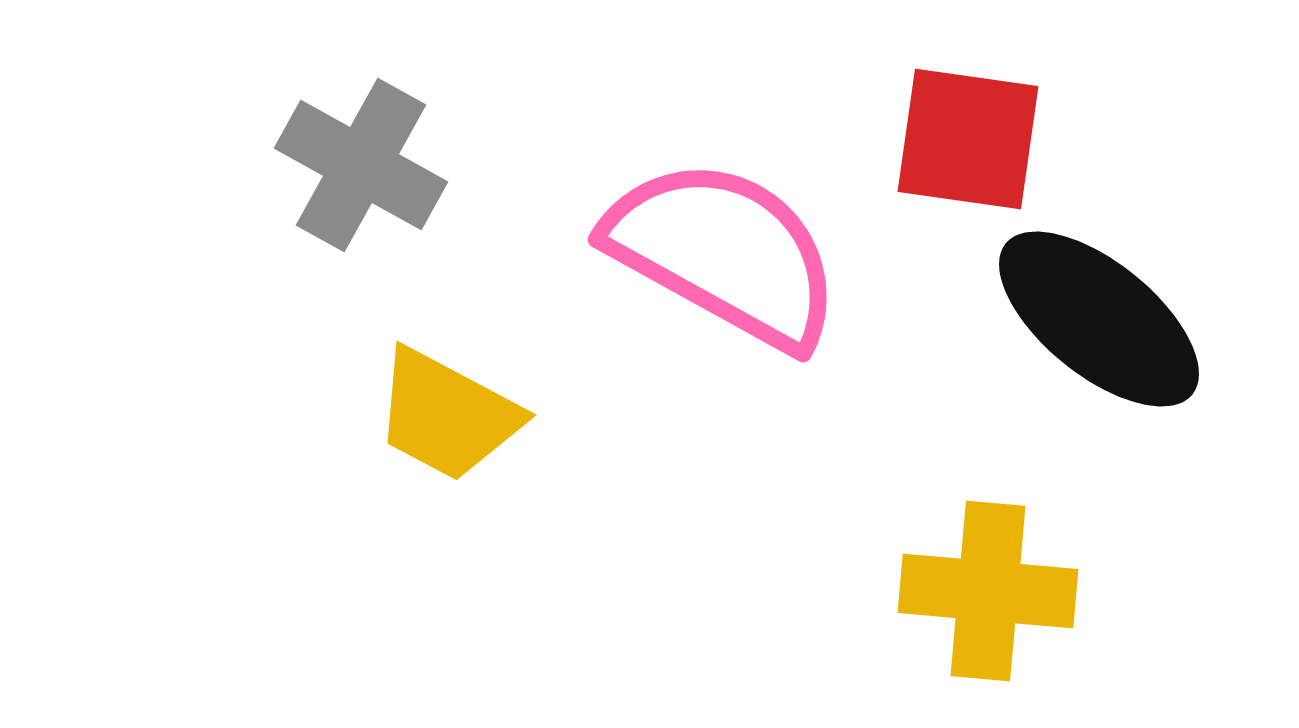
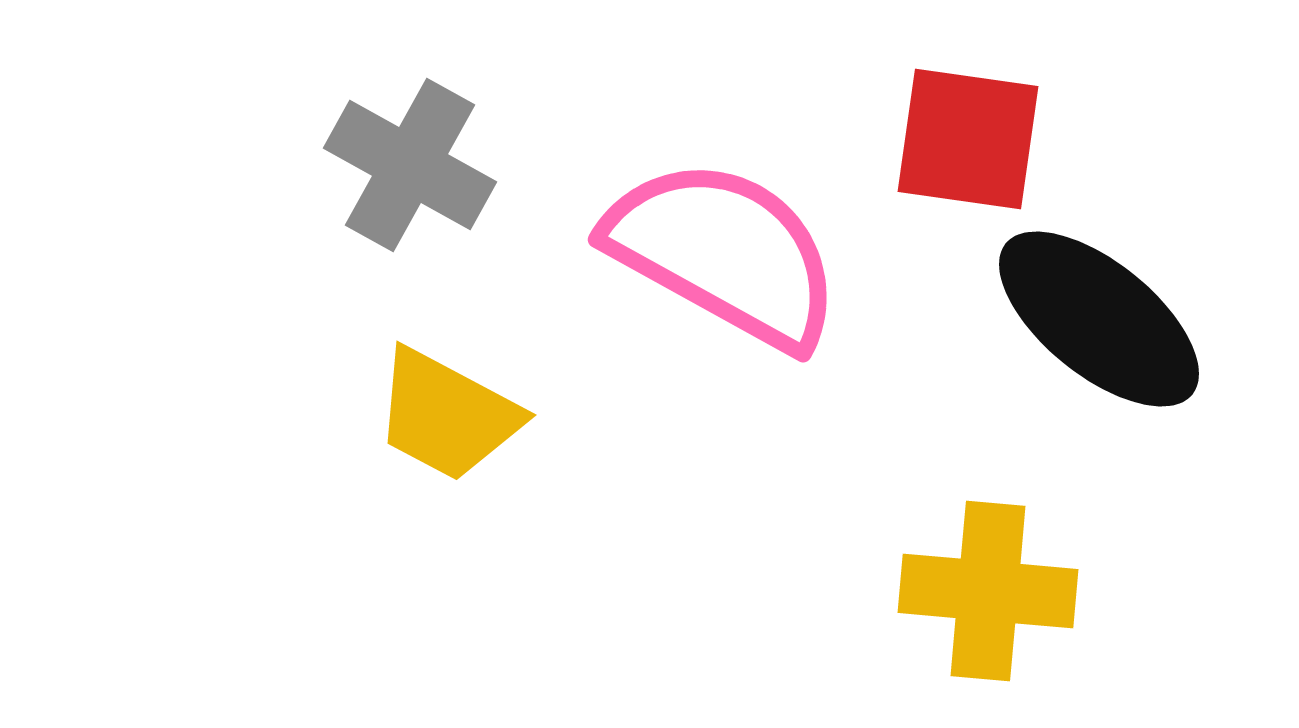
gray cross: moved 49 px right
